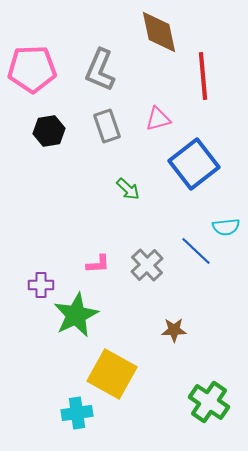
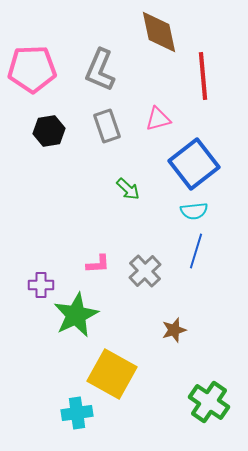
cyan semicircle: moved 32 px left, 16 px up
blue line: rotated 64 degrees clockwise
gray cross: moved 2 px left, 6 px down
brown star: rotated 15 degrees counterclockwise
